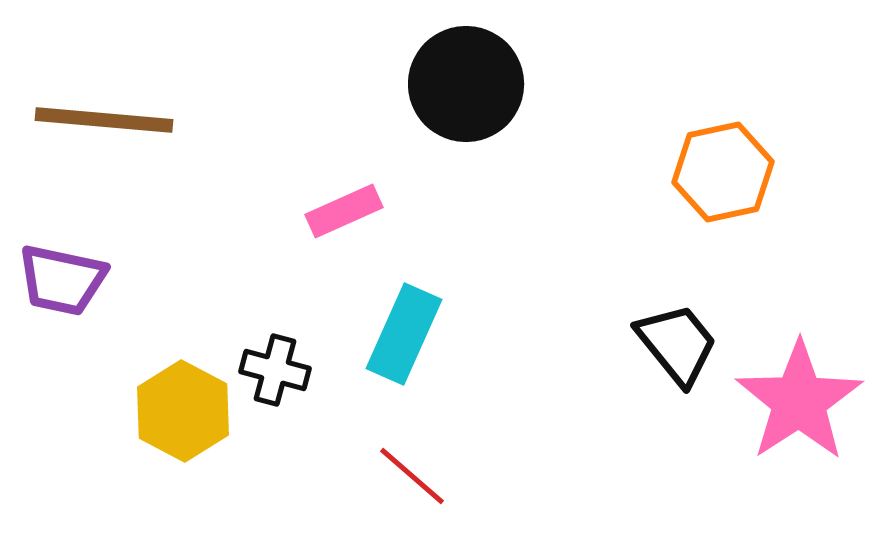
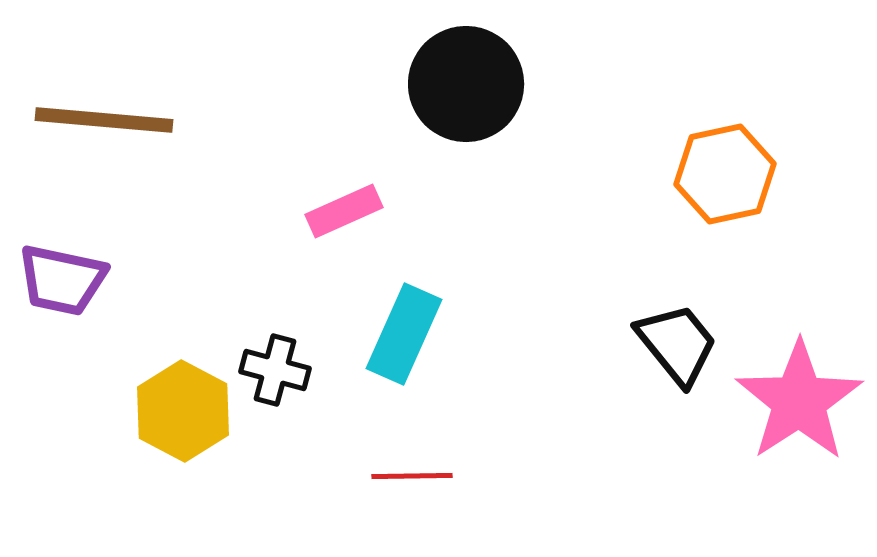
orange hexagon: moved 2 px right, 2 px down
red line: rotated 42 degrees counterclockwise
